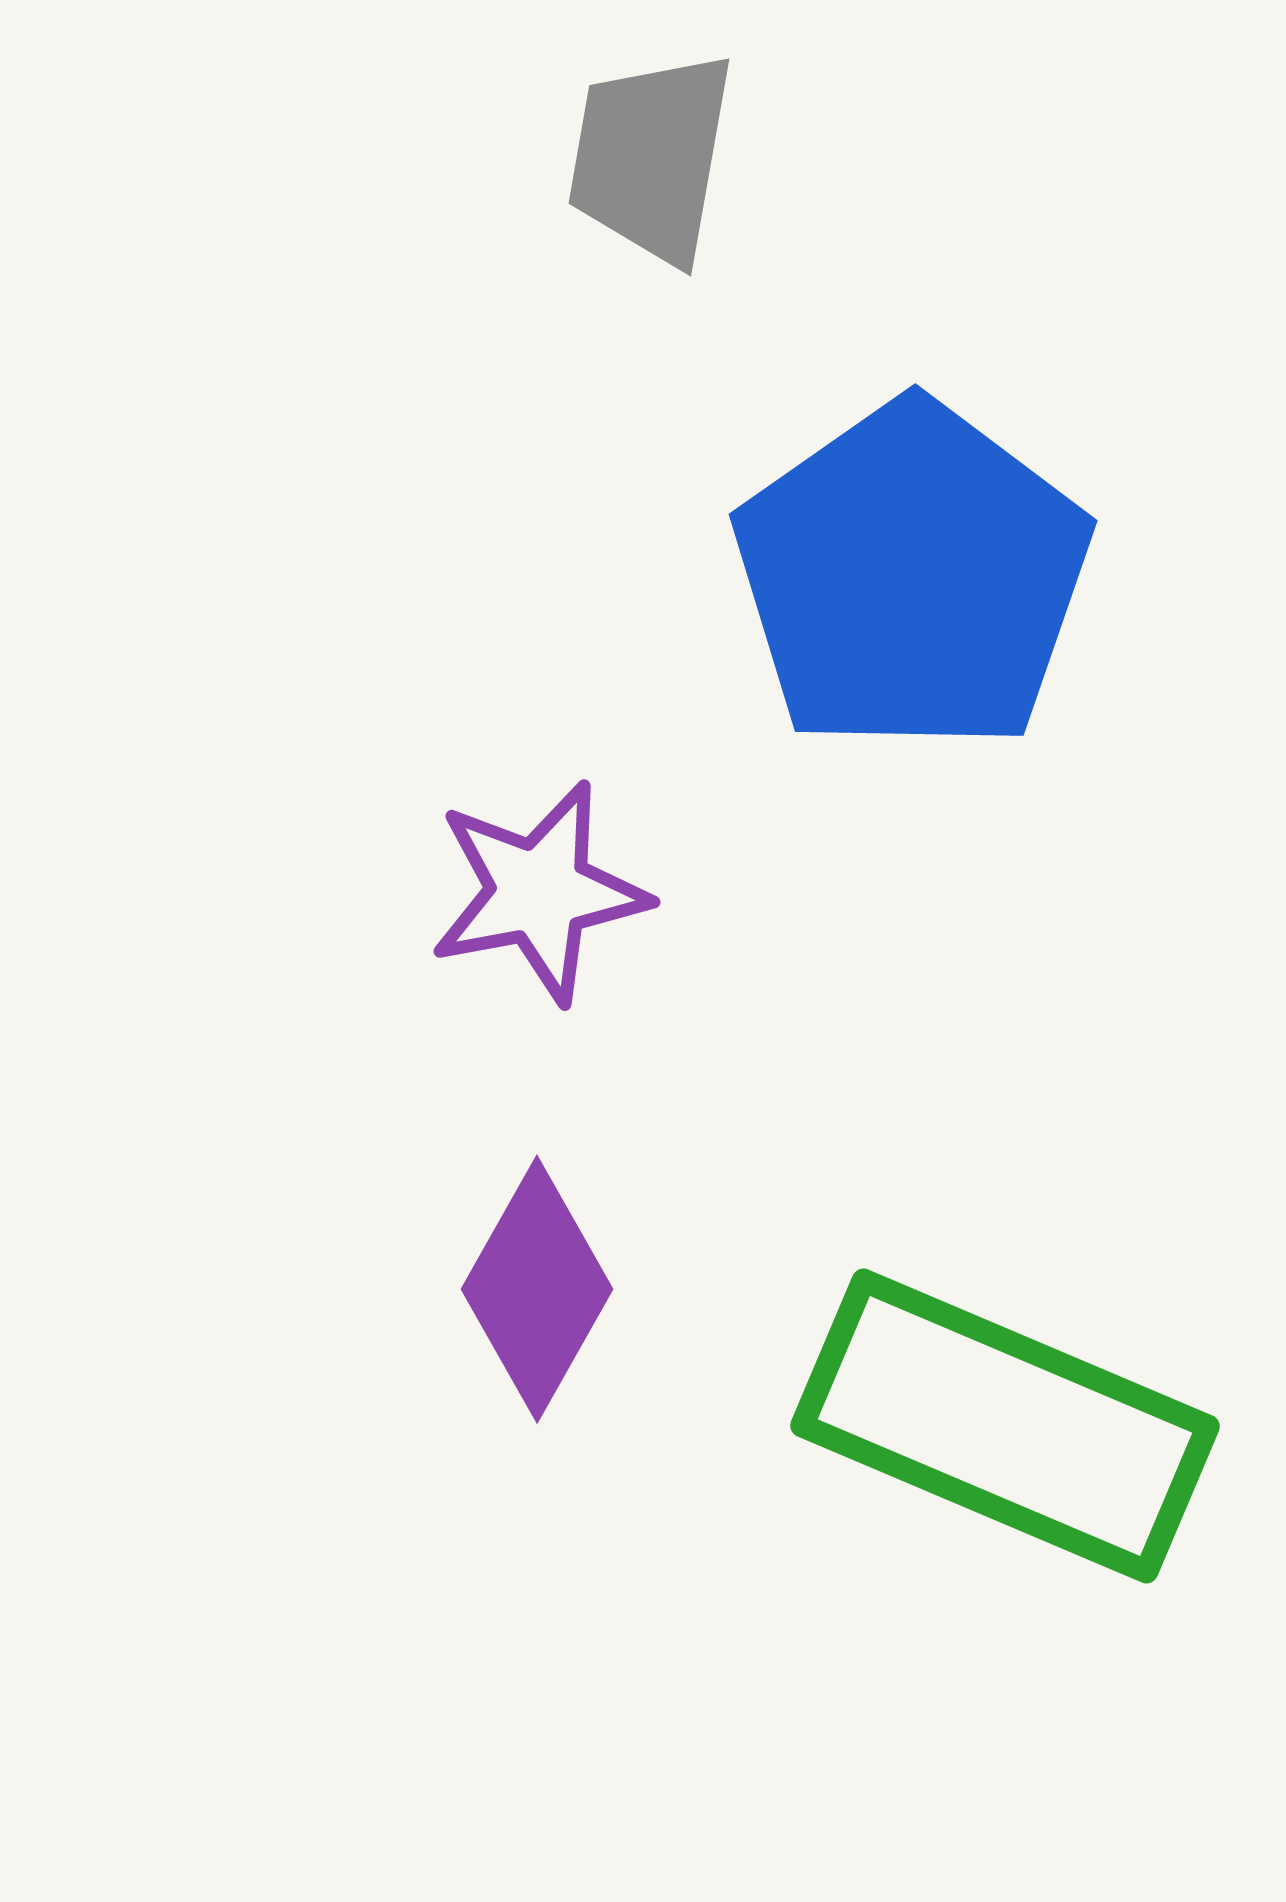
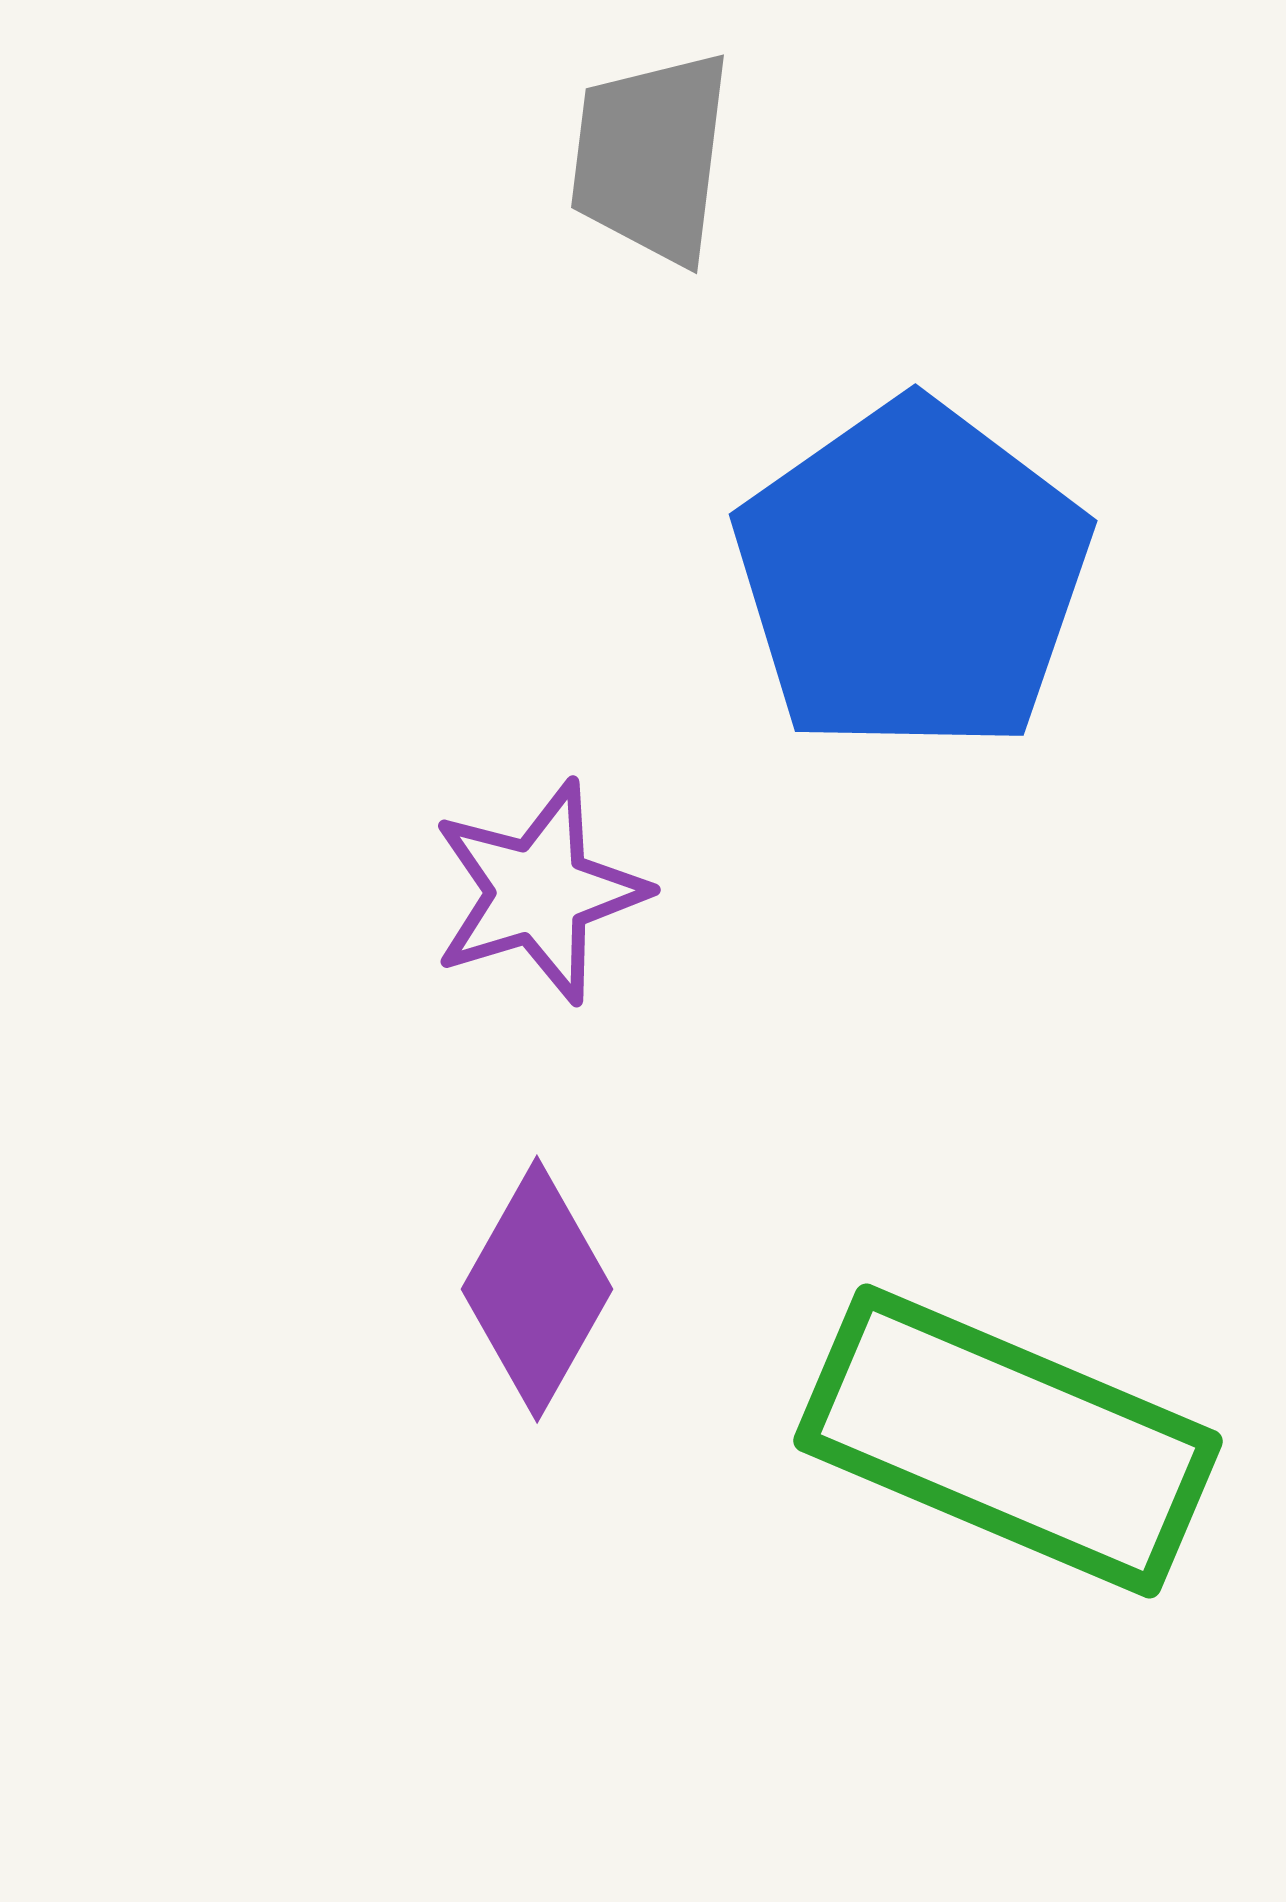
gray trapezoid: rotated 3 degrees counterclockwise
purple star: rotated 6 degrees counterclockwise
green rectangle: moved 3 px right, 15 px down
